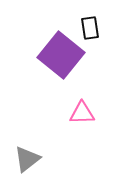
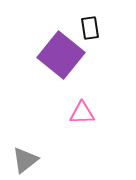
gray triangle: moved 2 px left, 1 px down
